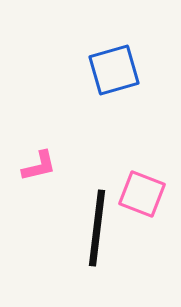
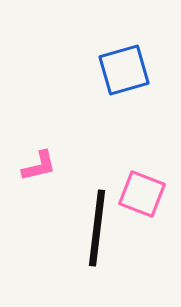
blue square: moved 10 px right
